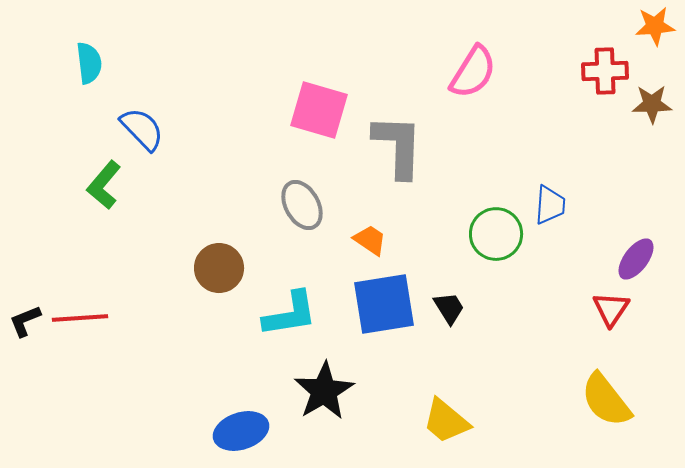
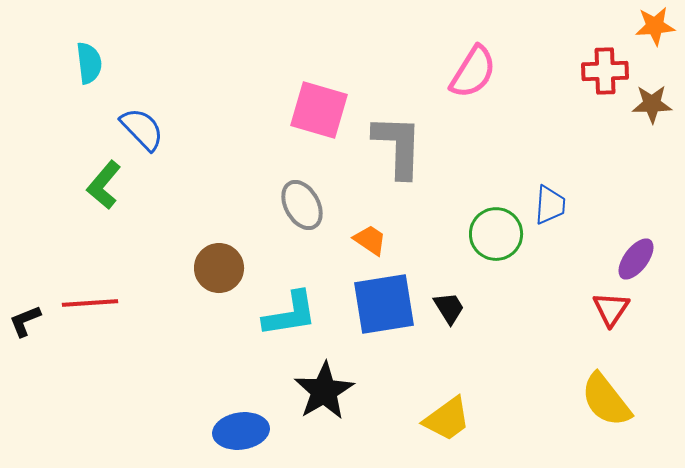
red line: moved 10 px right, 15 px up
yellow trapezoid: moved 1 px right, 2 px up; rotated 76 degrees counterclockwise
blue ellipse: rotated 10 degrees clockwise
